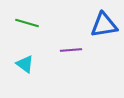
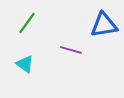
green line: rotated 70 degrees counterclockwise
purple line: rotated 20 degrees clockwise
